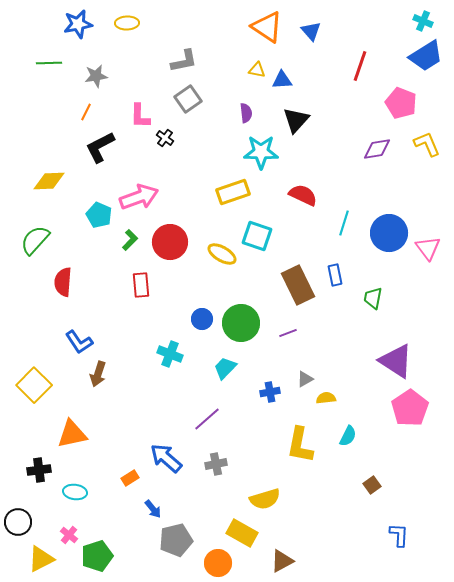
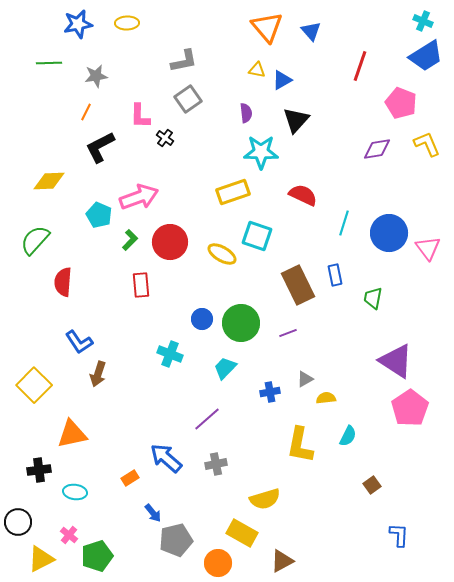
orange triangle at (267, 27): rotated 16 degrees clockwise
blue triangle at (282, 80): rotated 25 degrees counterclockwise
blue arrow at (153, 509): moved 4 px down
